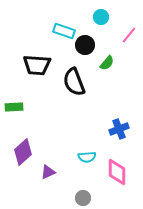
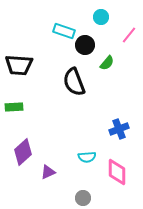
black trapezoid: moved 18 px left
